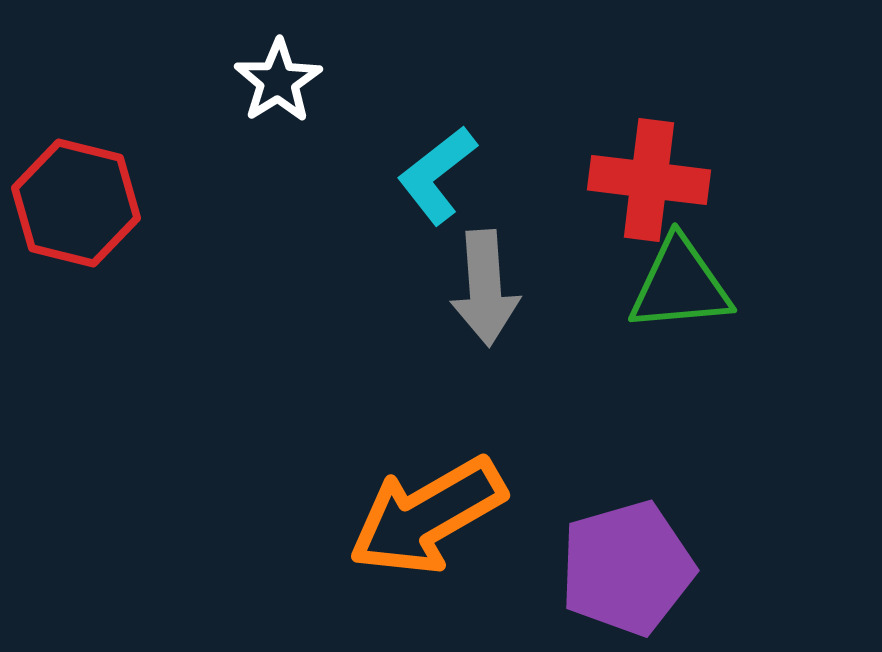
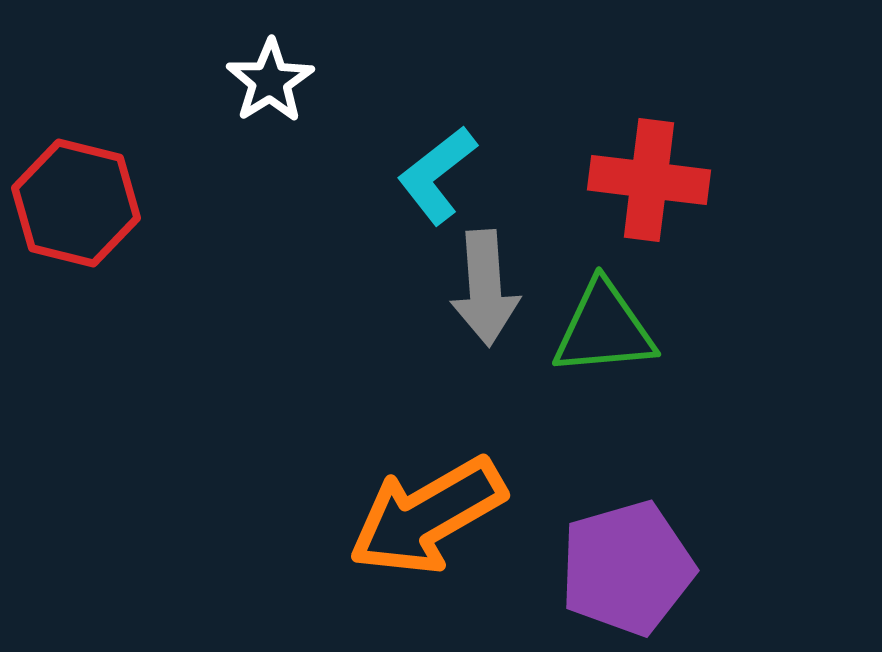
white star: moved 8 px left
green triangle: moved 76 px left, 44 px down
